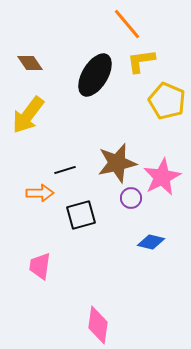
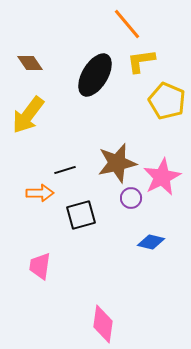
pink diamond: moved 5 px right, 1 px up
